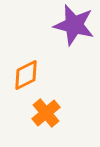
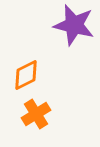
orange cross: moved 10 px left, 1 px down; rotated 8 degrees clockwise
